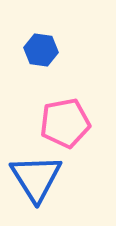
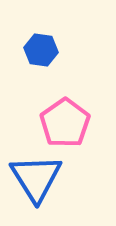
pink pentagon: rotated 24 degrees counterclockwise
